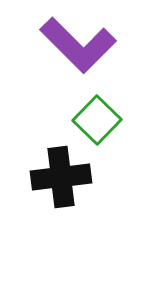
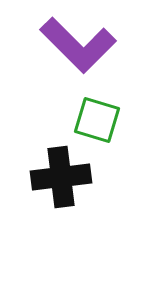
green square: rotated 27 degrees counterclockwise
